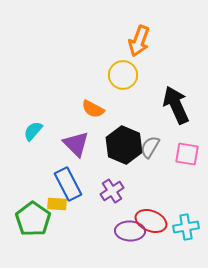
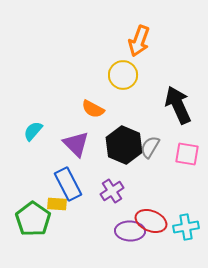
black arrow: moved 2 px right
